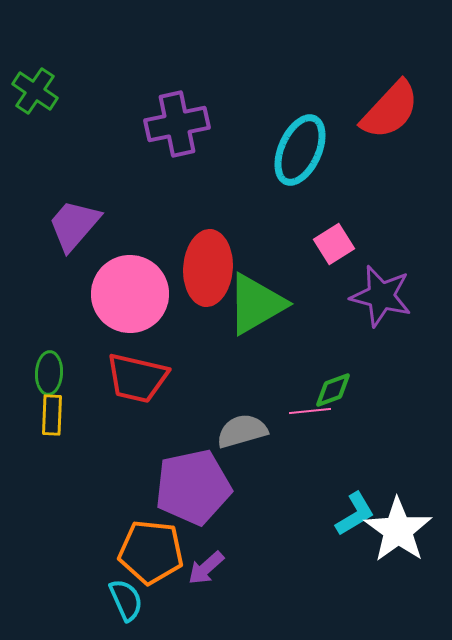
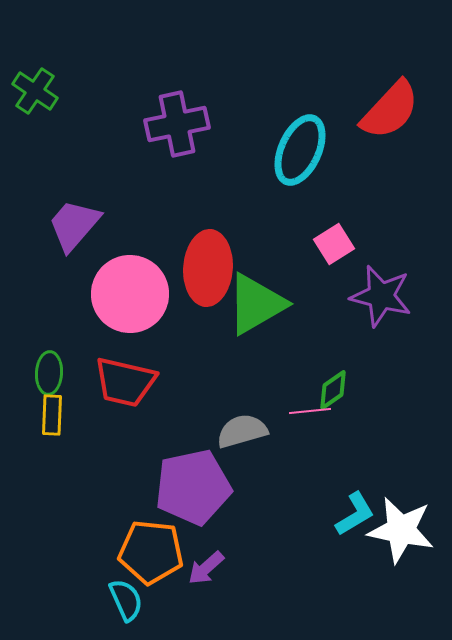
red trapezoid: moved 12 px left, 4 px down
green diamond: rotated 15 degrees counterclockwise
white star: moved 3 px right; rotated 24 degrees counterclockwise
